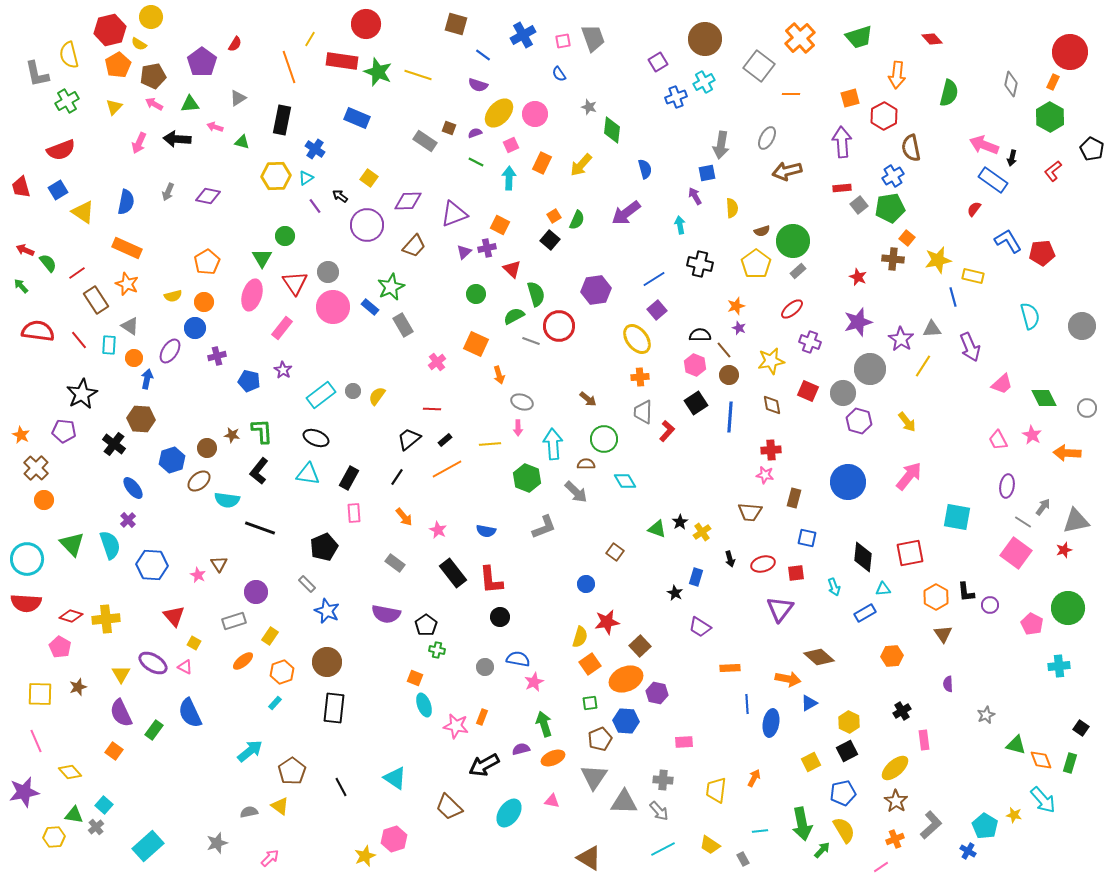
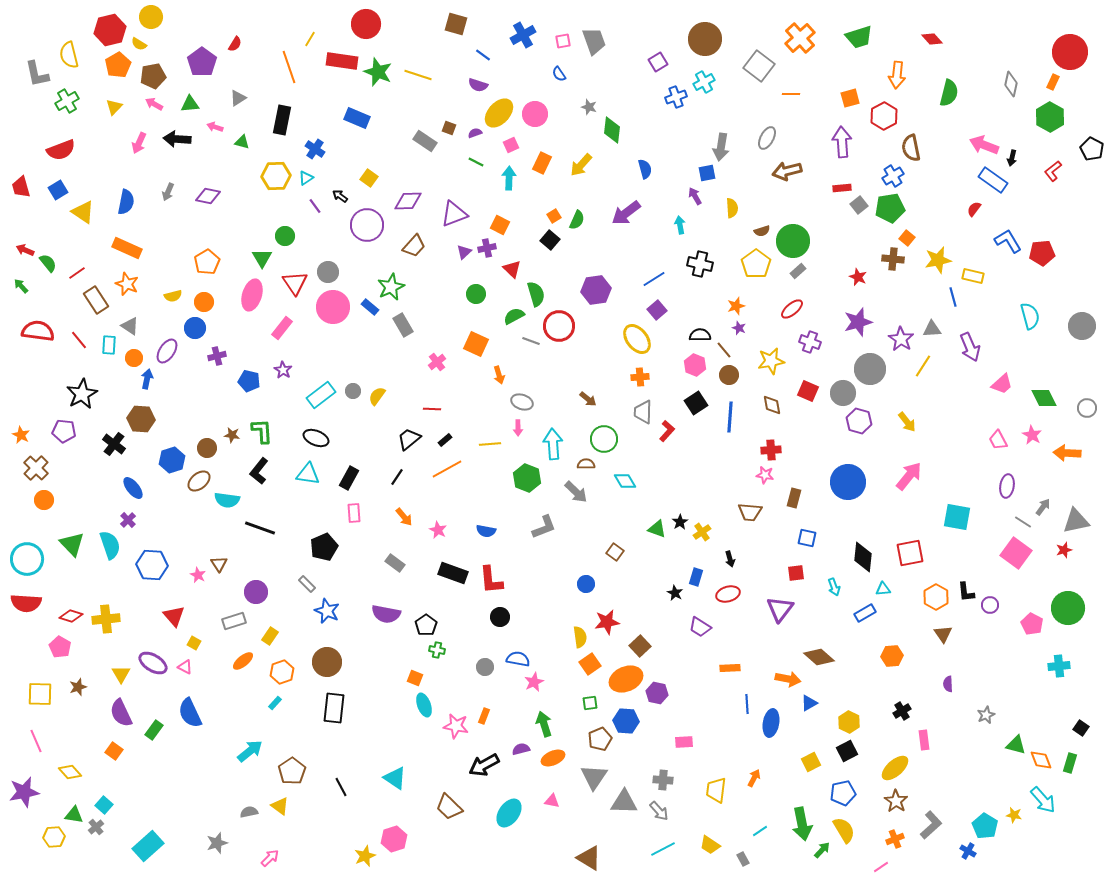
gray trapezoid at (593, 38): moved 1 px right, 3 px down
gray arrow at (721, 145): moved 2 px down
purple ellipse at (170, 351): moved 3 px left
red ellipse at (763, 564): moved 35 px left, 30 px down
black rectangle at (453, 573): rotated 32 degrees counterclockwise
yellow semicircle at (580, 637): rotated 25 degrees counterclockwise
orange rectangle at (482, 717): moved 2 px right, 1 px up
cyan line at (760, 831): rotated 28 degrees counterclockwise
